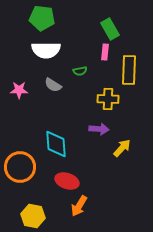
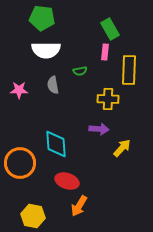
gray semicircle: rotated 48 degrees clockwise
orange circle: moved 4 px up
